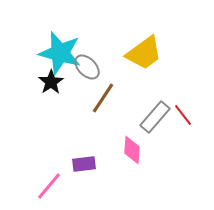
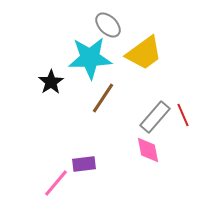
cyan star: moved 30 px right, 5 px down; rotated 18 degrees counterclockwise
gray ellipse: moved 21 px right, 42 px up
red line: rotated 15 degrees clockwise
pink diamond: moved 16 px right; rotated 16 degrees counterclockwise
pink line: moved 7 px right, 3 px up
